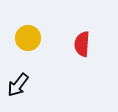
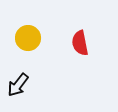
red semicircle: moved 2 px left, 1 px up; rotated 15 degrees counterclockwise
